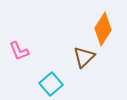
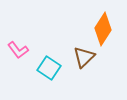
pink L-shape: moved 1 px left, 1 px up; rotated 15 degrees counterclockwise
cyan square: moved 2 px left, 16 px up; rotated 15 degrees counterclockwise
